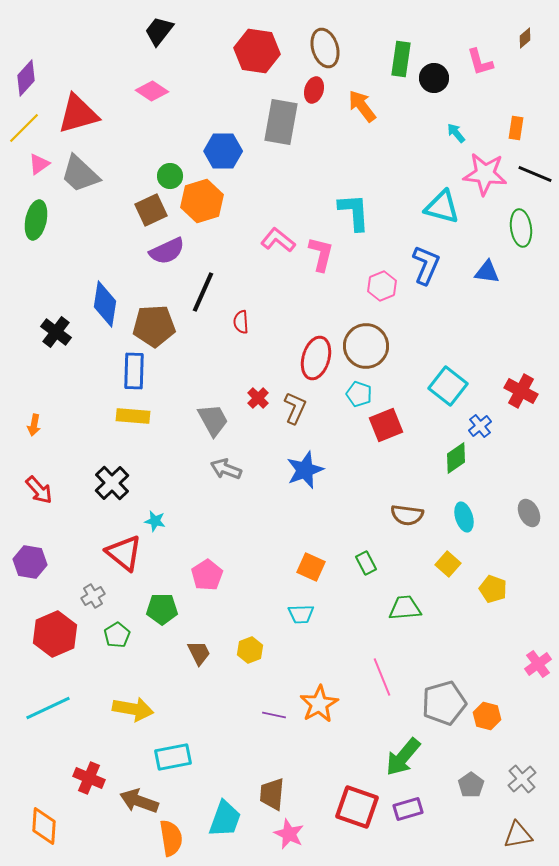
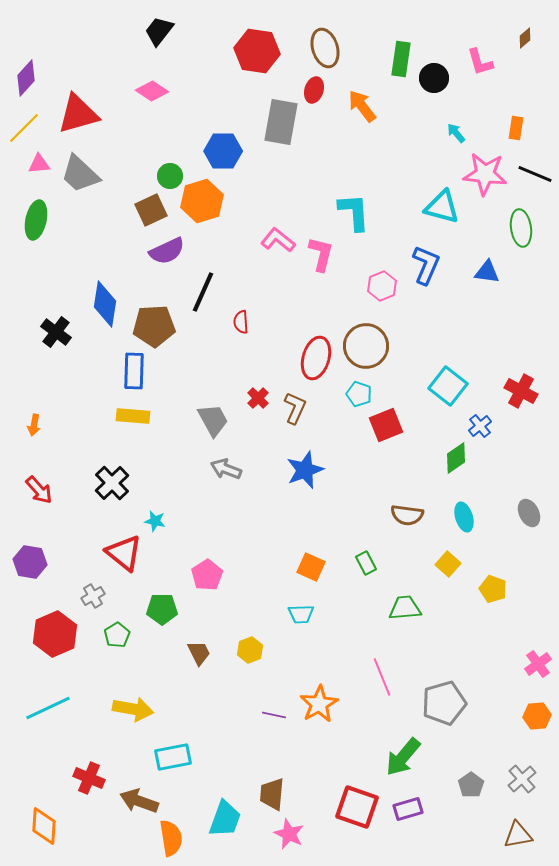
pink triangle at (39, 164): rotated 30 degrees clockwise
orange hexagon at (487, 716): moved 50 px right; rotated 20 degrees counterclockwise
